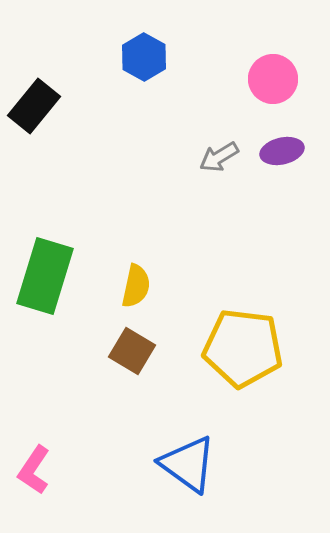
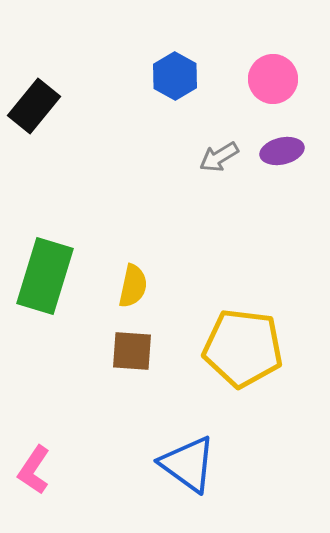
blue hexagon: moved 31 px right, 19 px down
yellow semicircle: moved 3 px left
brown square: rotated 27 degrees counterclockwise
